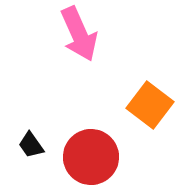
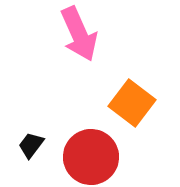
orange square: moved 18 px left, 2 px up
black trapezoid: rotated 72 degrees clockwise
